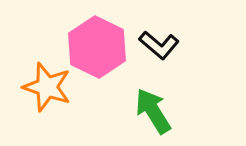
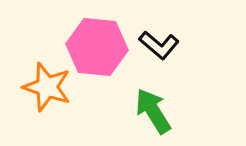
pink hexagon: rotated 20 degrees counterclockwise
